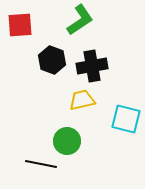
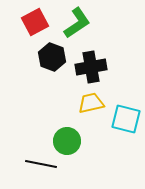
green L-shape: moved 3 px left, 3 px down
red square: moved 15 px right, 3 px up; rotated 24 degrees counterclockwise
black hexagon: moved 3 px up
black cross: moved 1 px left, 1 px down
yellow trapezoid: moved 9 px right, 3 px down
